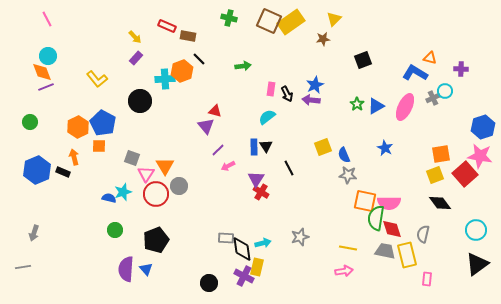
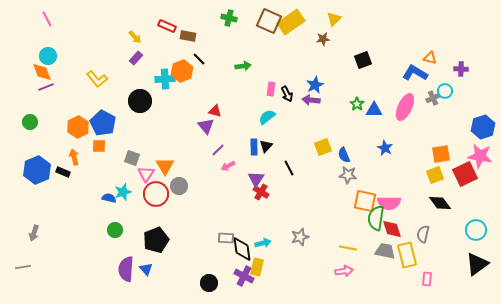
blue triangle at (376, 106): moved 2 px left, 4 px down; rotated 30 degrees clockwise
black triangle at (266, 146): rotated 16 degrees clockwise
red square at (465, 174): rotated 15 degrees clockwise
